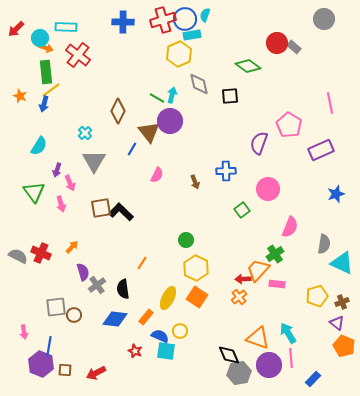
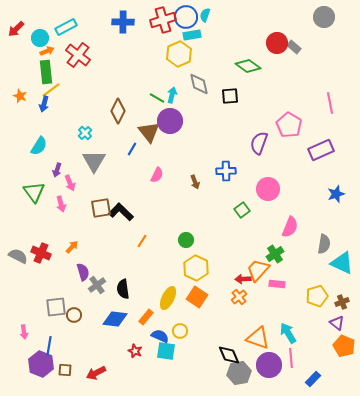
blue circle at (185, 19): moved 1 px right, 2 px up
gray circle at (324, 19): moved 2 px up
cyan rectangle at (66, 27): rotated 30 degrees counterclockwise
orange arrow at (46, 48): moved 1 px right, 3 px down; rotated 40 degrees counterclockwise
orange line at (142, 263): moved 22 px up
